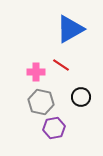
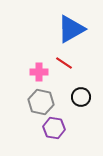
blue triangle: moved 1 px right
red line: moved 3 px right, 2 px up
pink cross: moved 3 px right
purple hexagon: rotated 20 degrees clockwise
